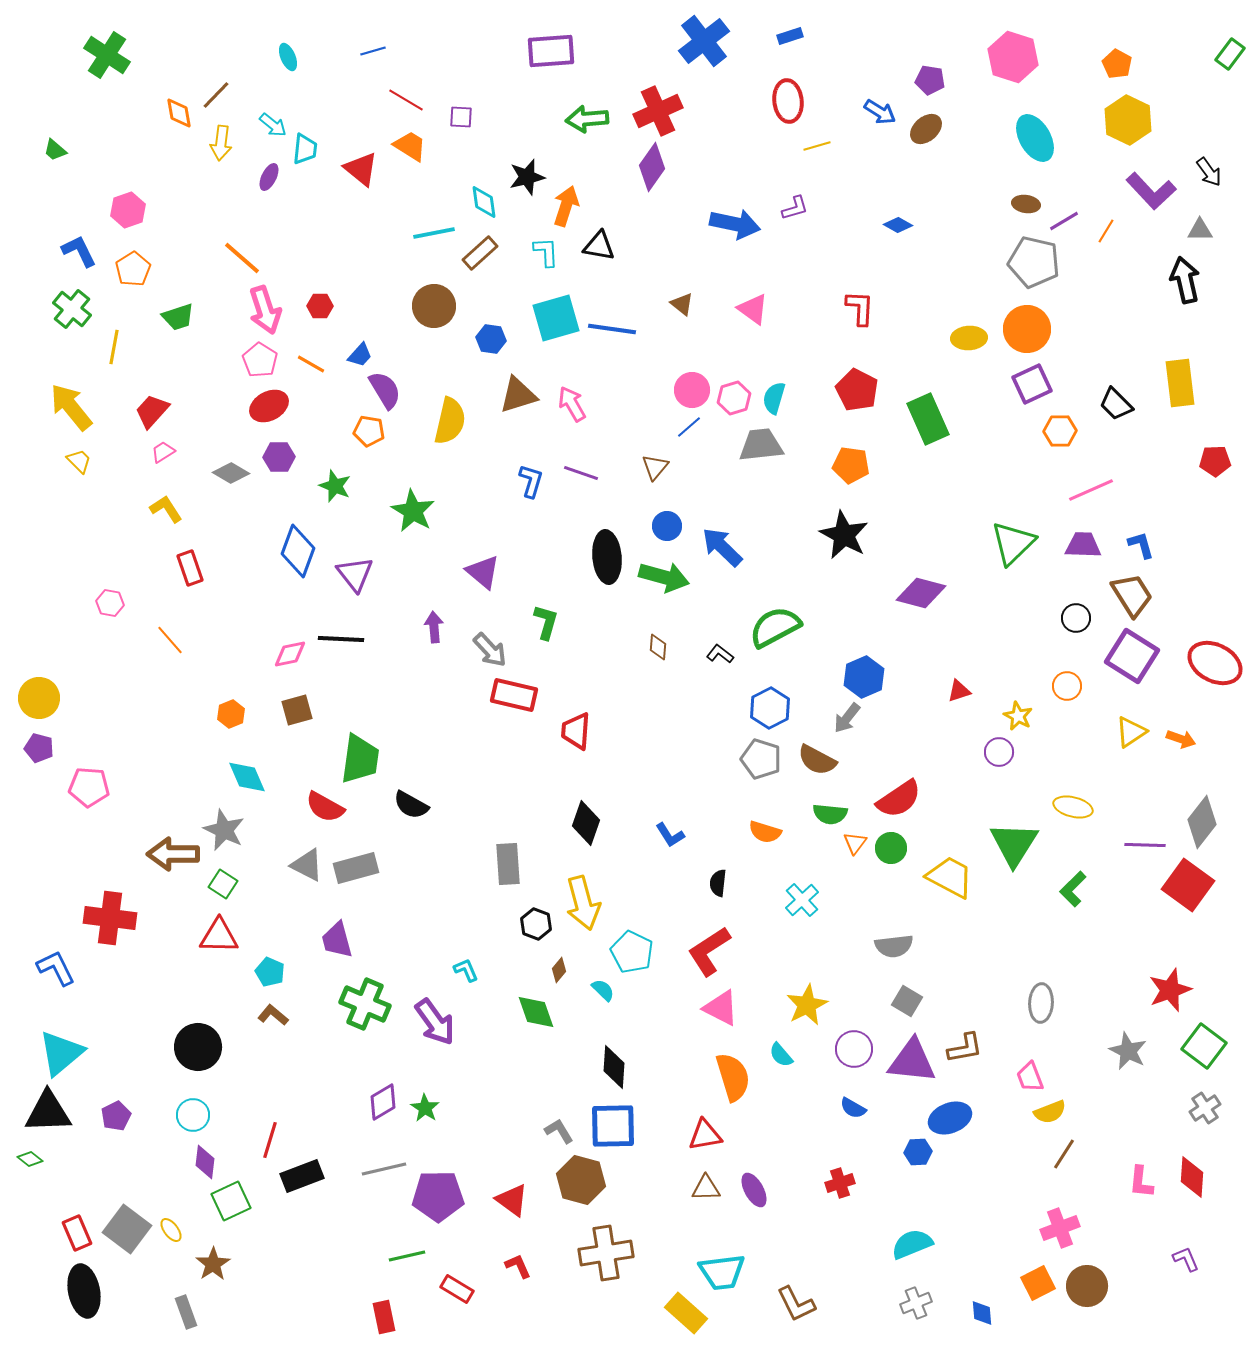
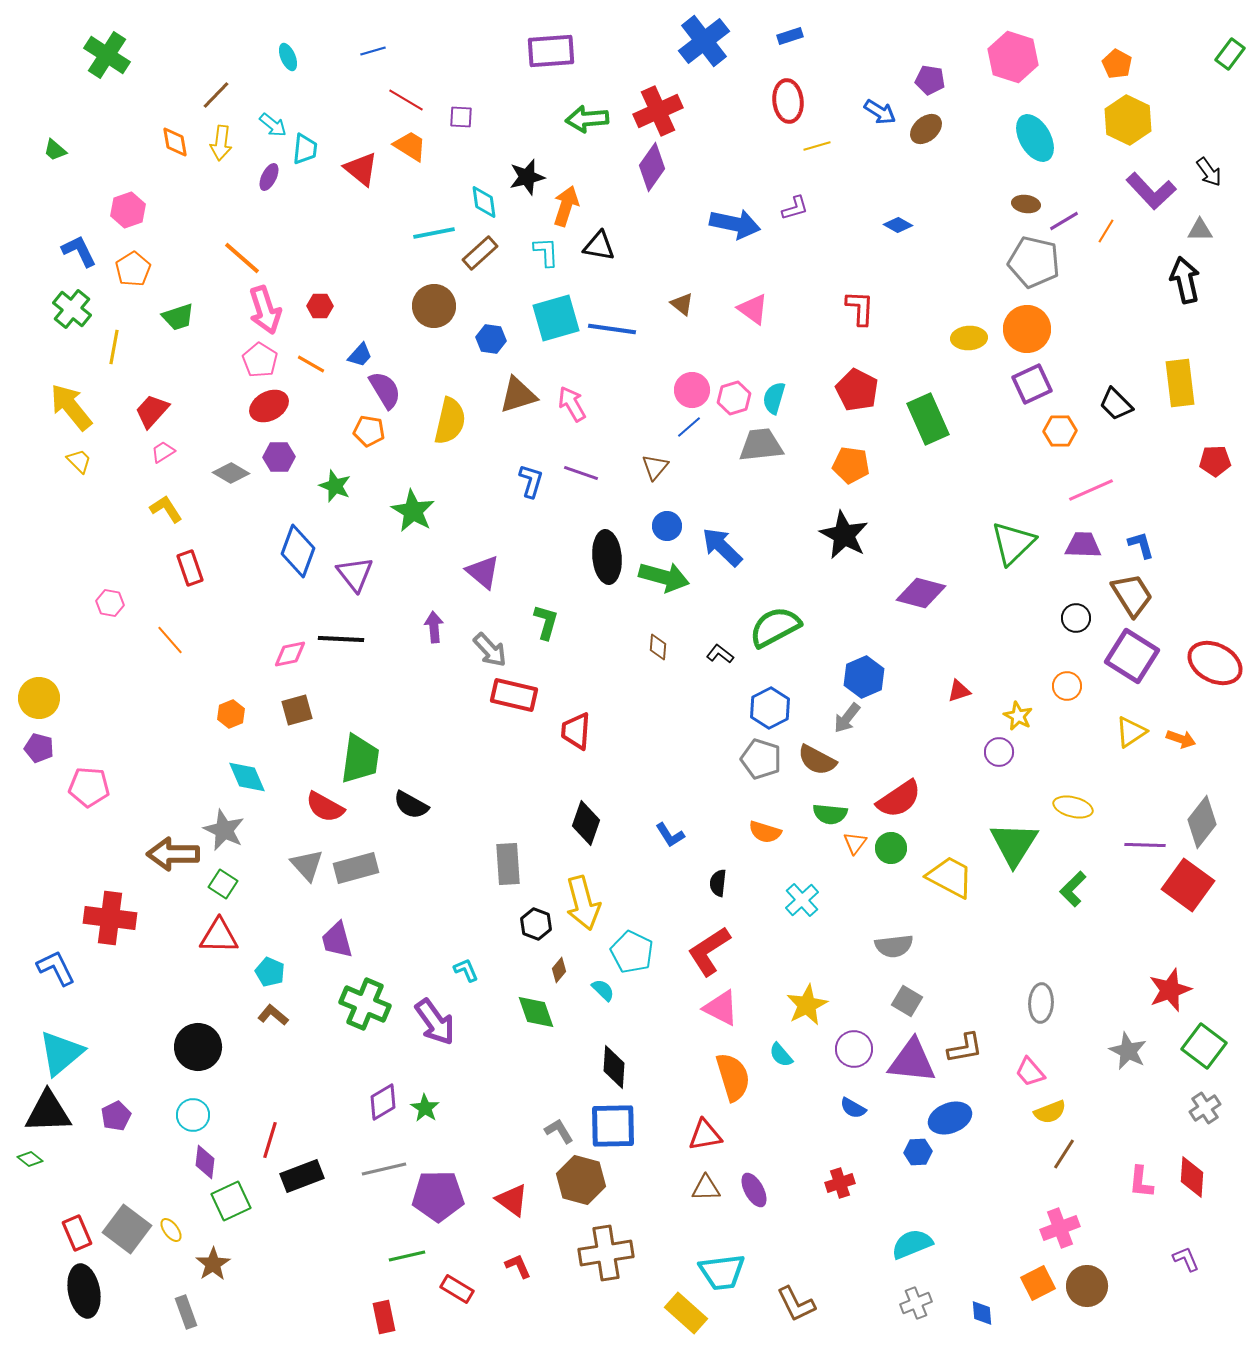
orange diamond at (179, 113): moved 4 px left, 29 px down
gray triangle at (307, 865): rotated 21 degrees clockwise
pink trapezoid at (1030, 1077): moved 5 px up; rotated 20 degrees counterclockwise
